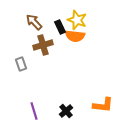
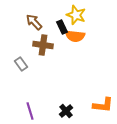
yellow star: moved 1 px left, 5 px up
black rectangle: moved 2 px right
brown cross: rotated 24 degrees clockwise
gray rectangle: rotated 16 degrees counterclockwise
purple line: moved 4 px left
